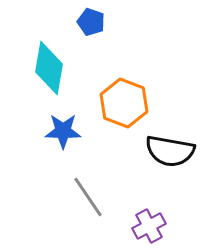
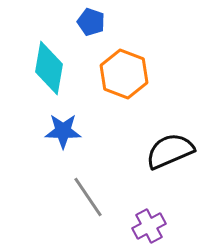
orange hexagon: moved 29 px up
black semicircle: rotated 147 degrees clockwise
